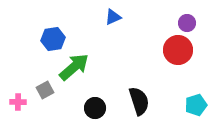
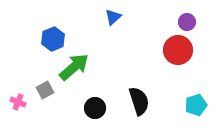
blue triangle: rotated 18 degrees counterclockwise
purple circle: moved 1 px up
blue hexagon: rotated 15 degrees counterclockwise
pink cross: rotated 21 degrees clockwise
